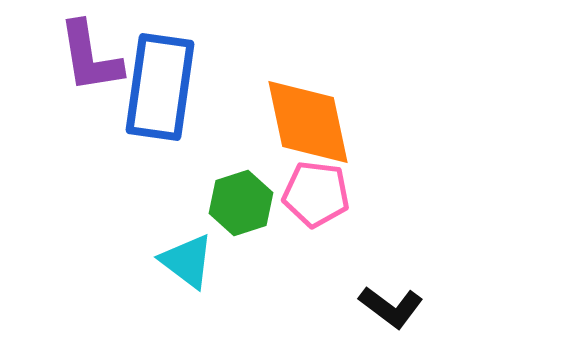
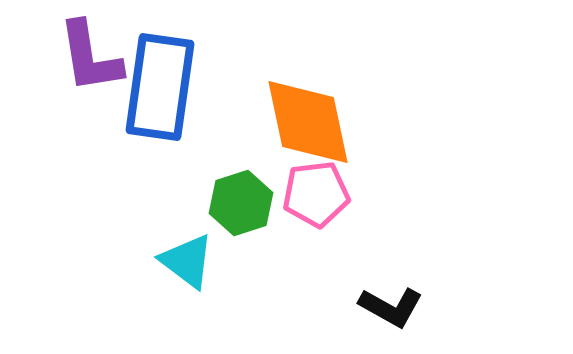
pink pentagon: rotated 14 degrees counterclockwise
black L-shape: rotated 8 degrees counterclockwise
